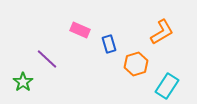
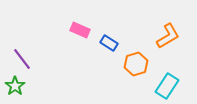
orange L-shape: moved 6 px right, 4 px down
blue rectangle: moved 1 px up; rotated 42 degrees counterclockwise
purple line: moved 25 px left; rotated 10 degrees clockwise
green star: moved 8 px left, 4 px down
